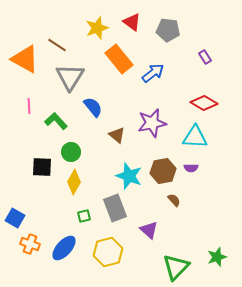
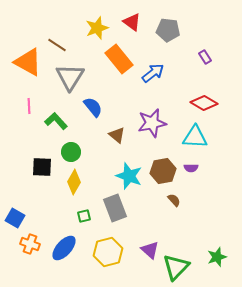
orange triangle: moved 3 px right, 3 px down
purple triangle: moved 1 px right, 20 px down
